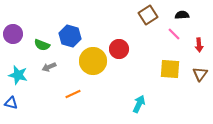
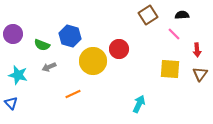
red arrow: moved 2 px left, 5 px down
blue triangle: rotated 32 degrees clockwise
